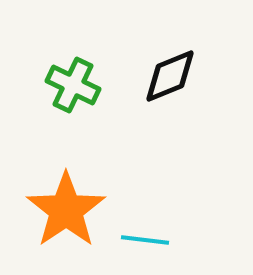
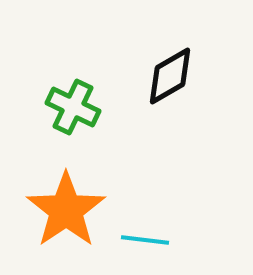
black diamond: rotated 8 degrees counterclockwise
green cross: moved 22 px down
